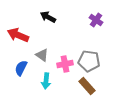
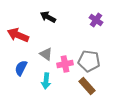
gray triangle: moved 4 px right, 1 px up
